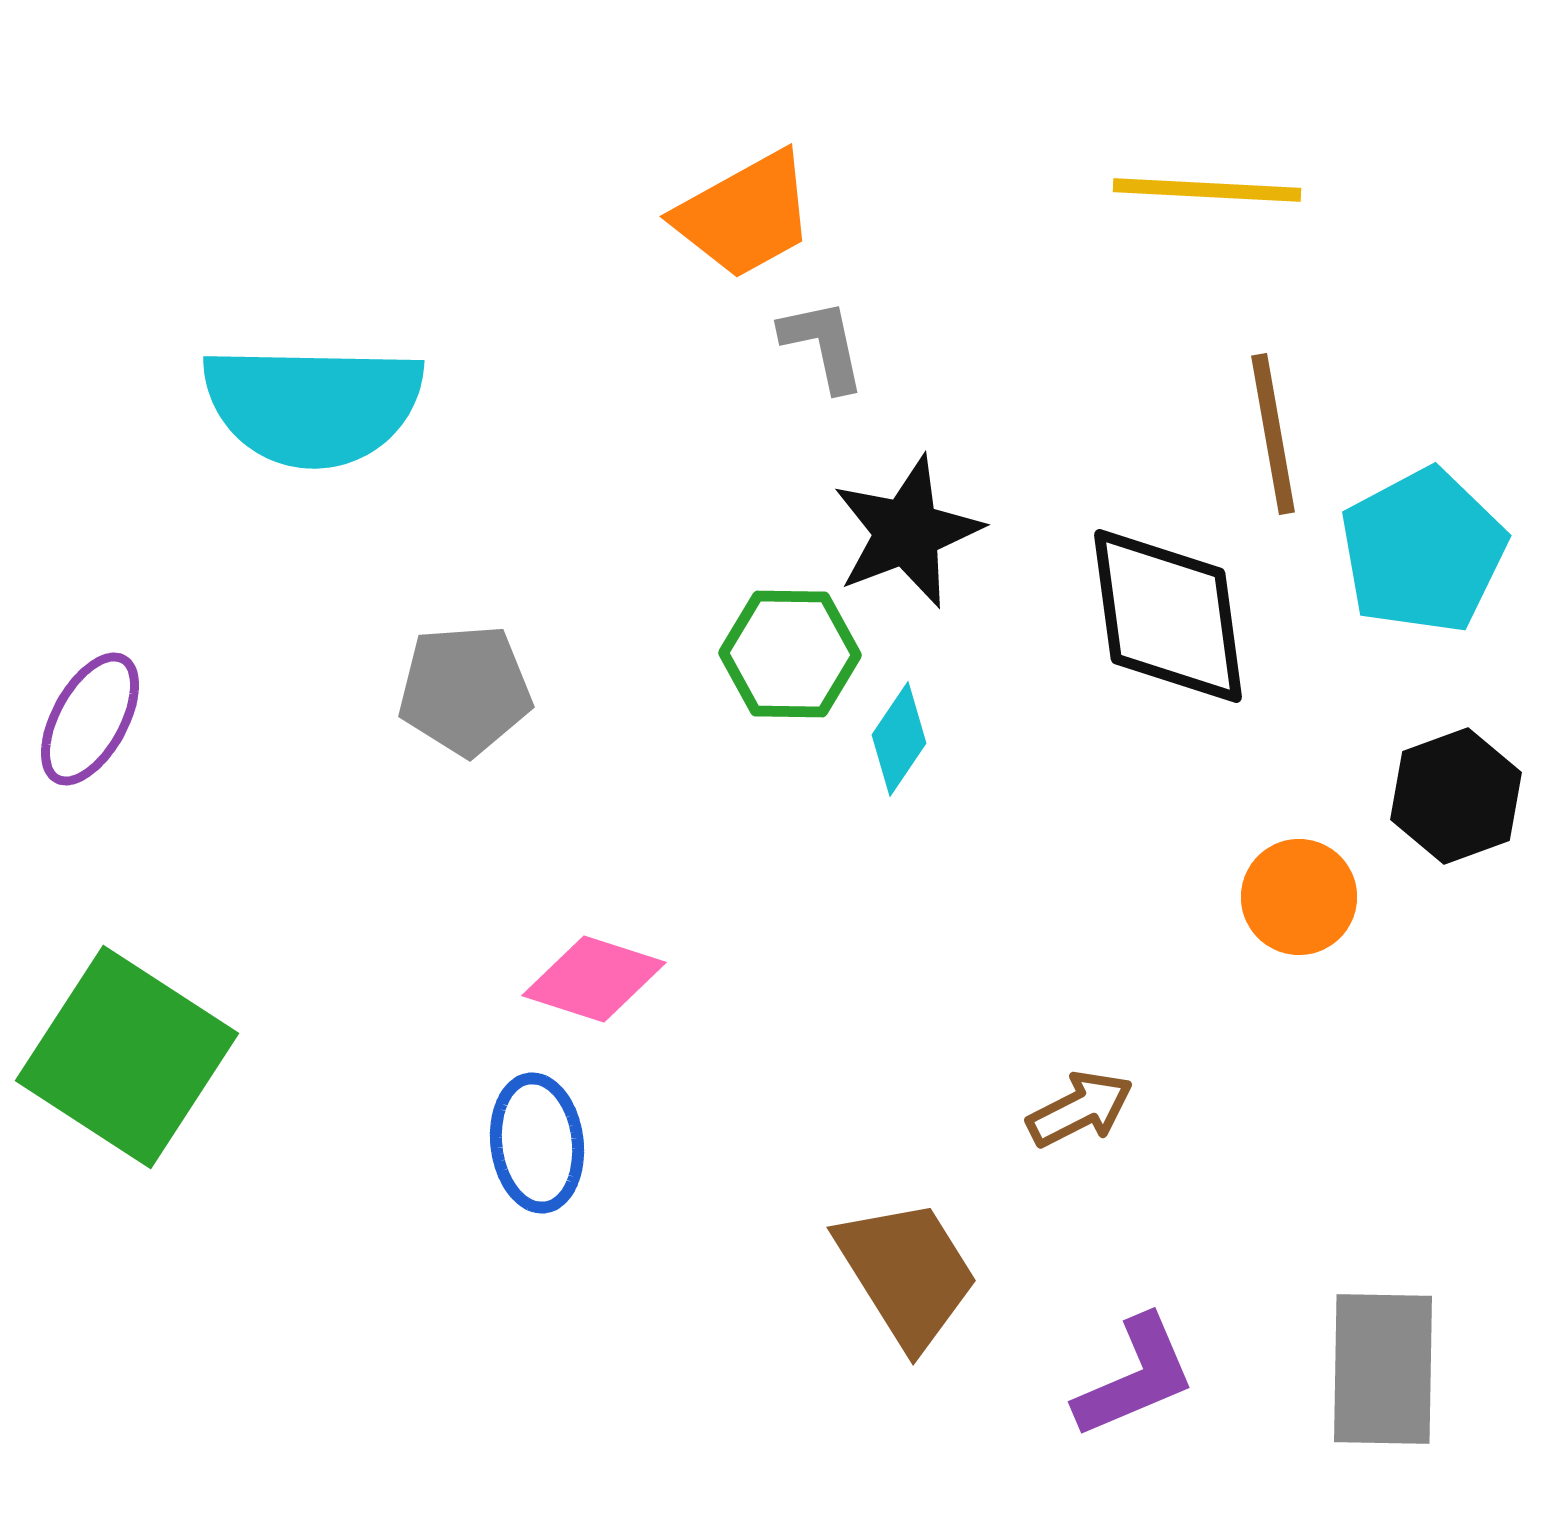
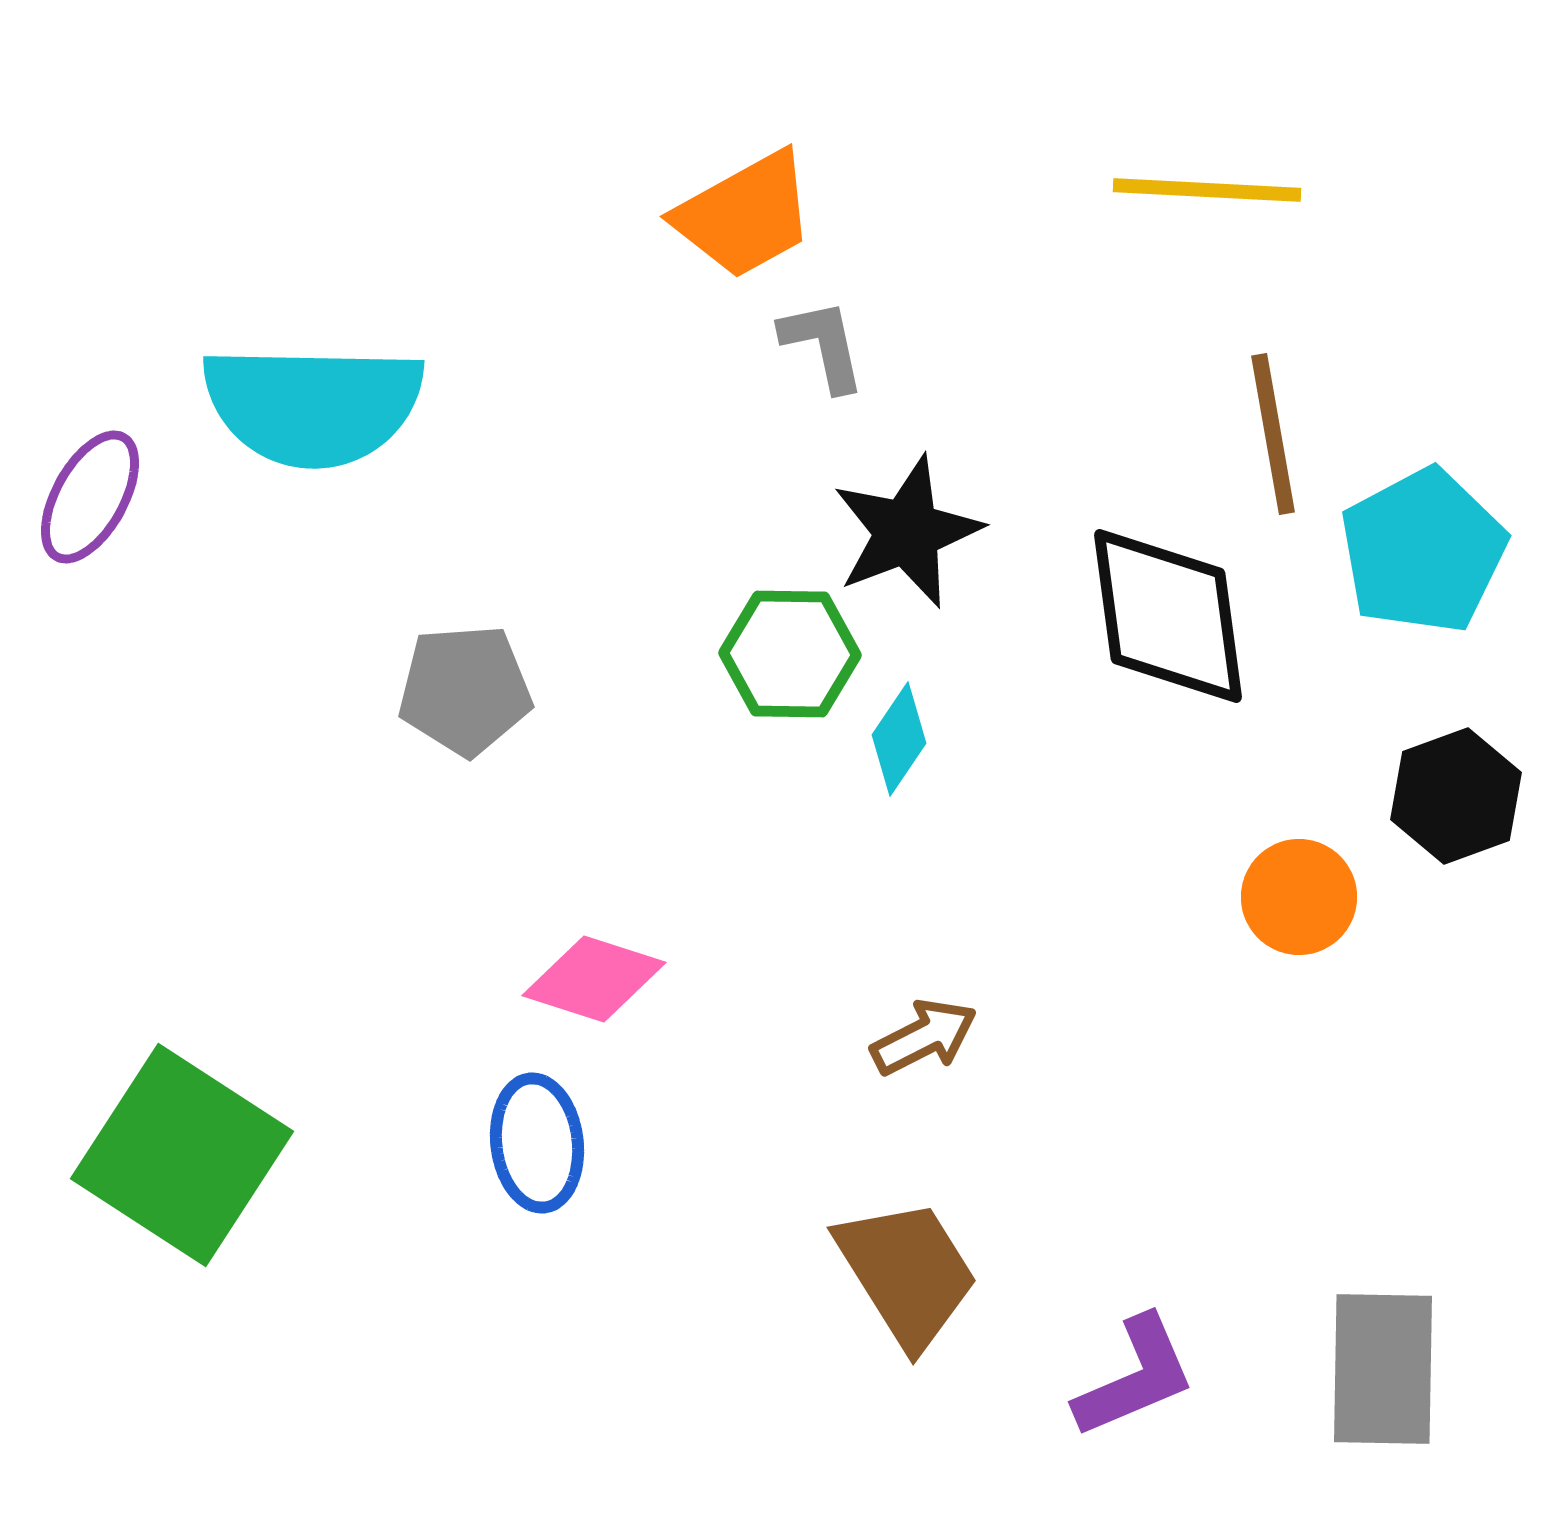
purple ellipse: moved 222 px up
green square: moved 55 px right, 98 px down
brown arrow: moved 156 px left, 72 px up
